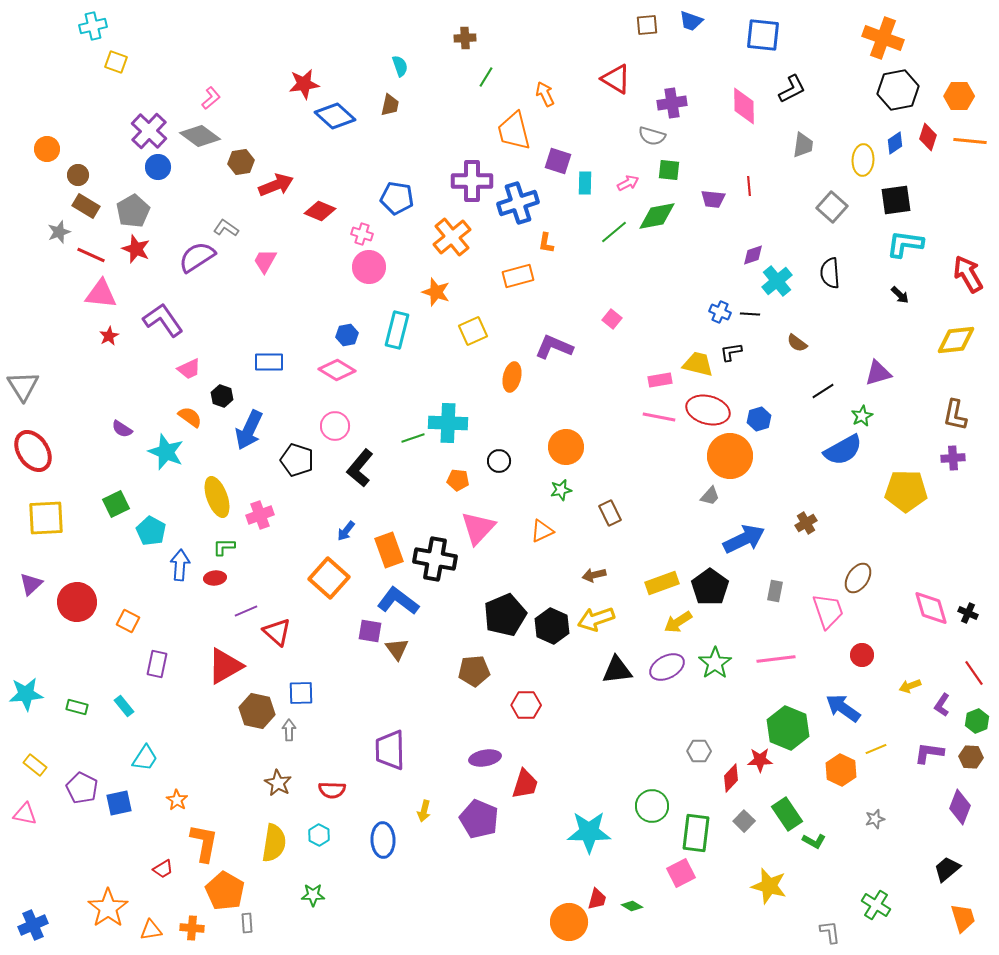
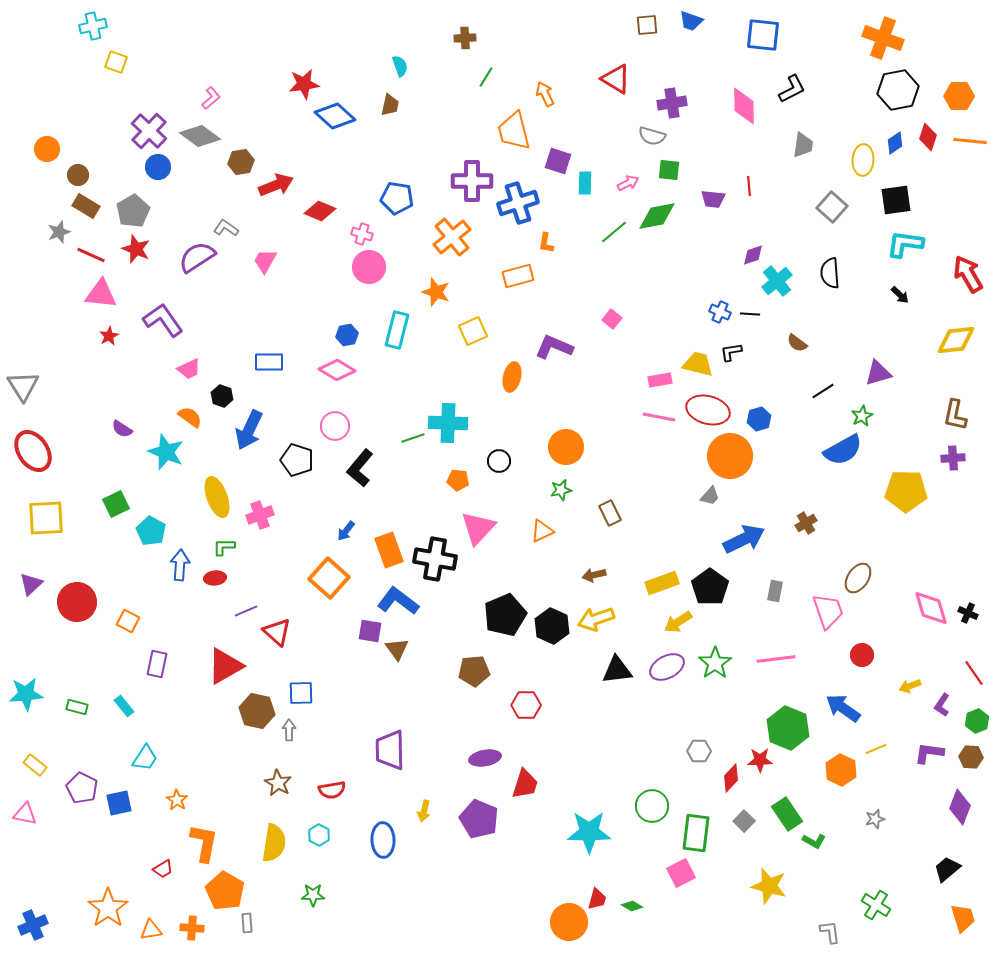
red semicircle at (332, 790): rotated 12 degrees counterclockwise
